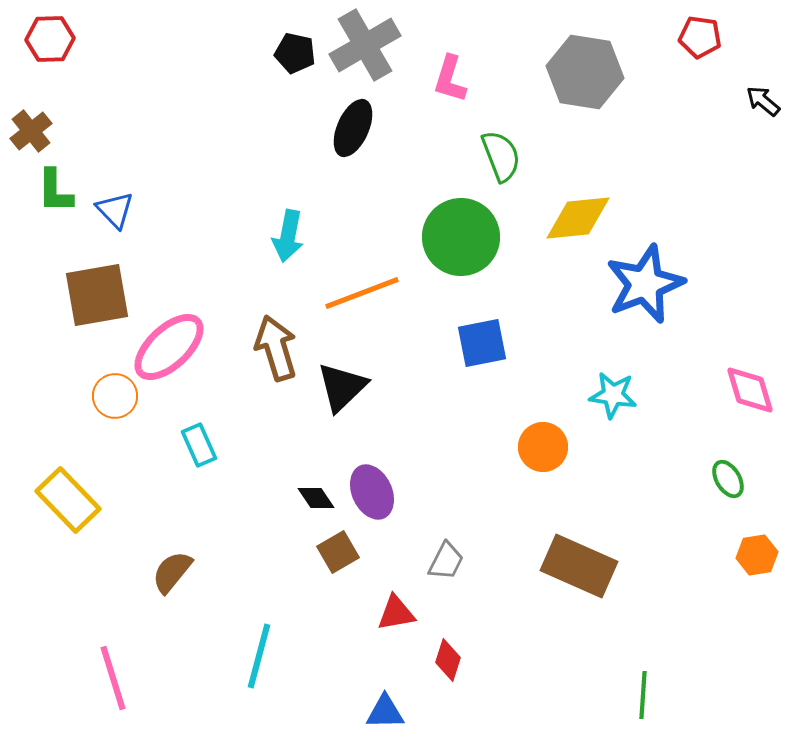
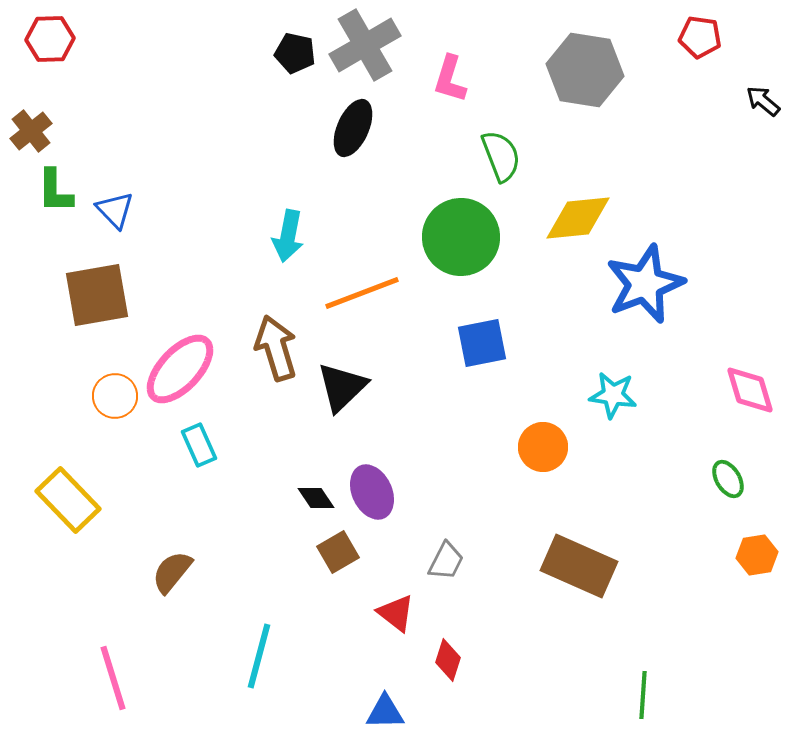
gray hexagon at (585, 72): moved 2 px up
pink ellipse at (169, 347): moved 11 px right, 22 px down; rotated 4 degrees counterclockwise
red triangle at (396, 613): rotated 48 degrees clockwise
